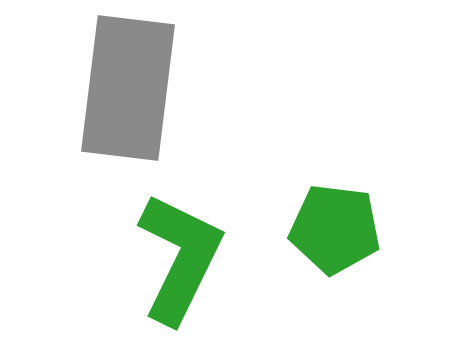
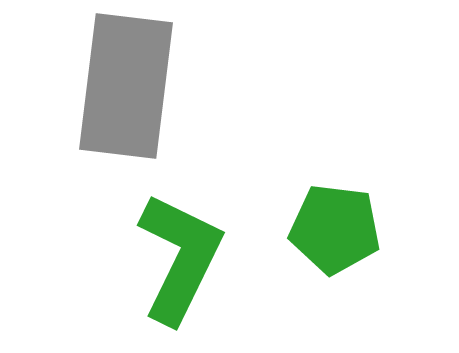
gray rectangle: moved 2 px left, 2 px up
